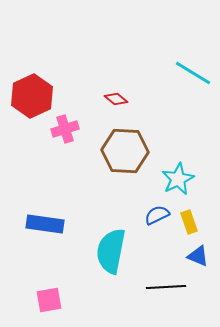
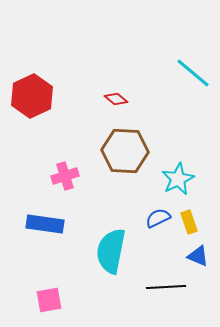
cyan line: rotated 9 degrees clockwise
pink cross: moved 47 px down
blue semicircle: moved 1 px right, 3 px down
